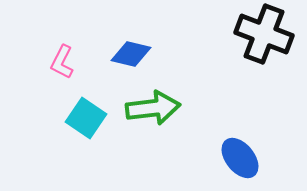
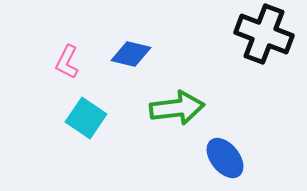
pink L-shape: moved 5 px right
green arrow: moved 24 px right
blue ellipse: moved 15 px left
